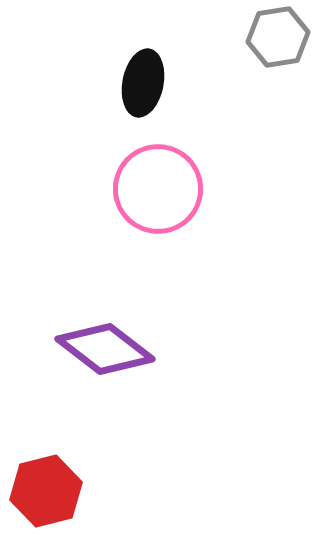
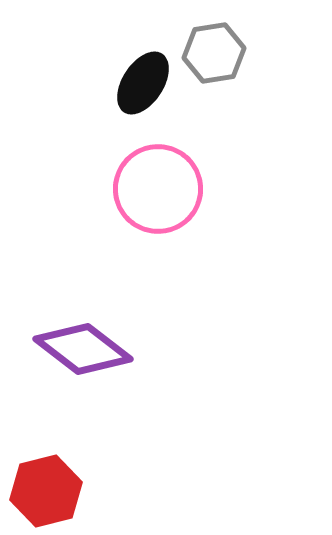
gray hexagon: moved 64 px left, 16 px down
black ellipse: rotated 22 degrees clockwise
purple diamond: moved 22 px left
